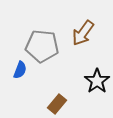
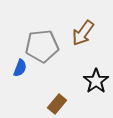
gray pentagon: rotated 12 degrees counterclockwise
blue semicircle: moved 2 px up
black star: moved 1 px left
